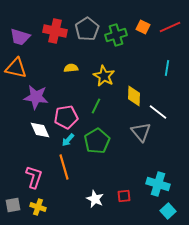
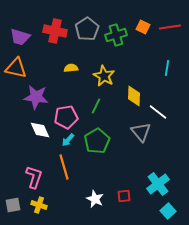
red line: rotated 15 degrees clockwise
cyan cross: rotated 35 degrees clockwise
yellow cross: moved 1 px right, 2 px up
